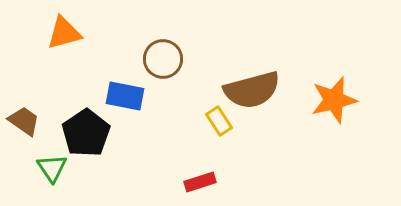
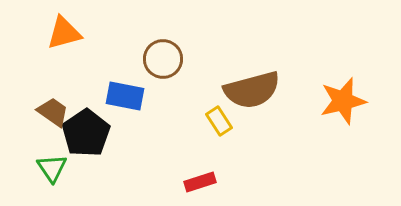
orange star: moved 9 px right, 1 px down
brown trapezoid: moved 29 px right, 9 px up
